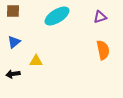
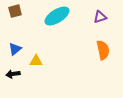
brown square: moved 2 px right; rotated 16 degrees counterclockwise
blue triangle: moved 1 px right, 7 px down
